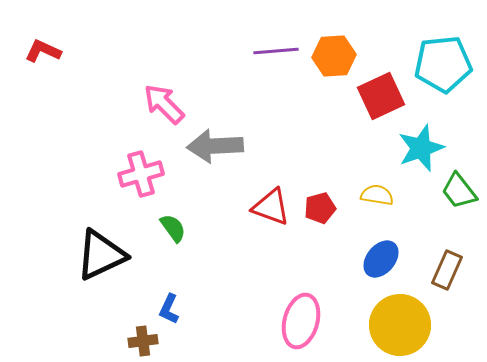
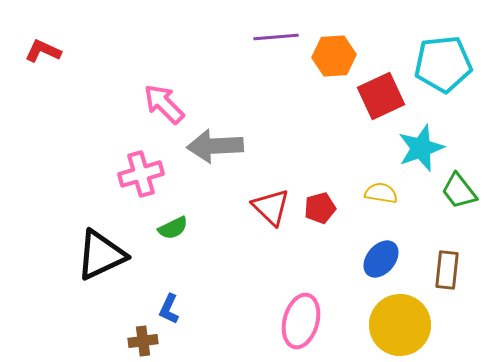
purple line: moved 14 px up
yellow semicircle: moved 4 px right, 2 px up
red triangle: rotated 24 degrees clockwise
green semicircle: rotated 100 degrees clockwise
brown rectangle: rotated 18 degrees counterclockwise
